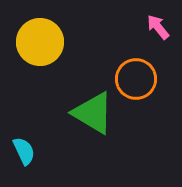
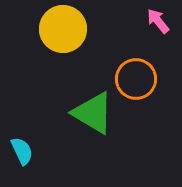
pink arrow: moved 6 px up
yellow circle: moved 23 px right, 13 px up
cyan semicircle: moved 2 px left
